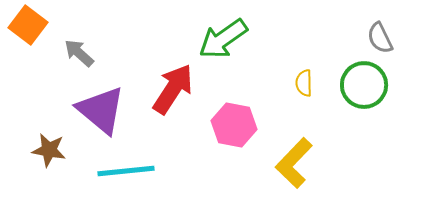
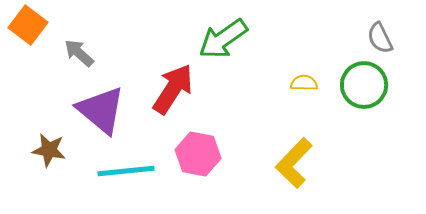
yellow semicircle: rotated 92 degrees clockwise
pink hexagon: moved 36 px left, 29 px down
